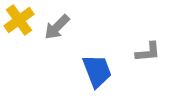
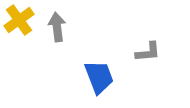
gray arrow: rotated 128 degrees clockwise
blue trapezoid: moved 2 px right, 6 px down
